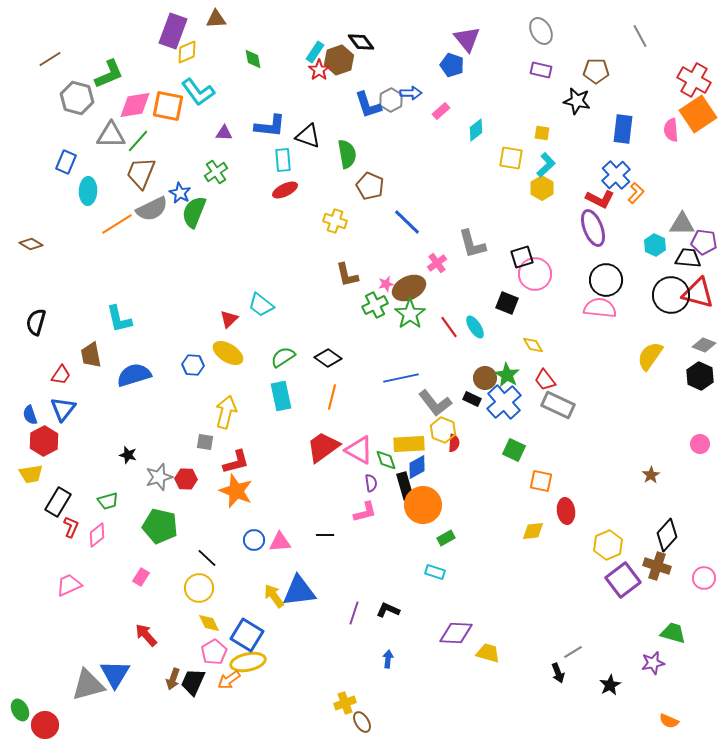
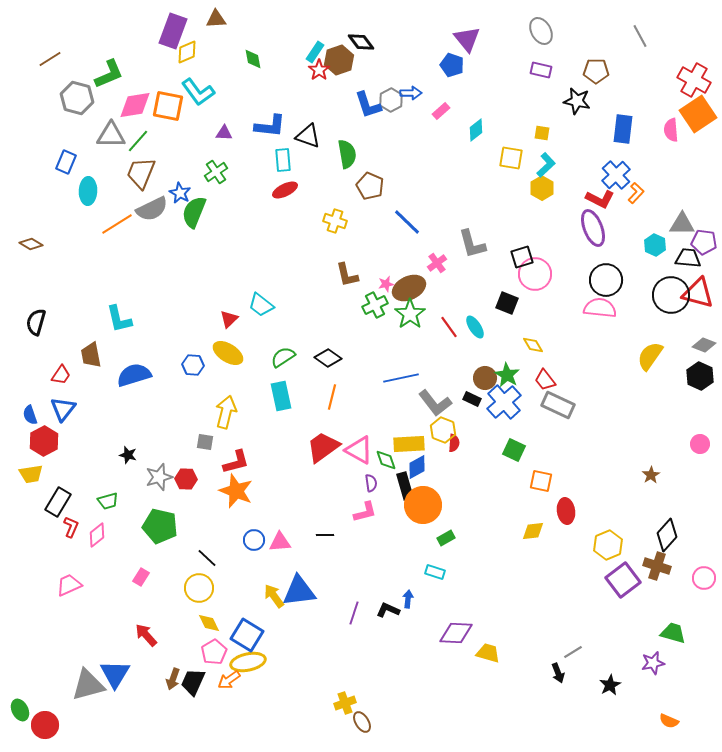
blue arrow at (388, 659): moved 20 px right, 60 px up
